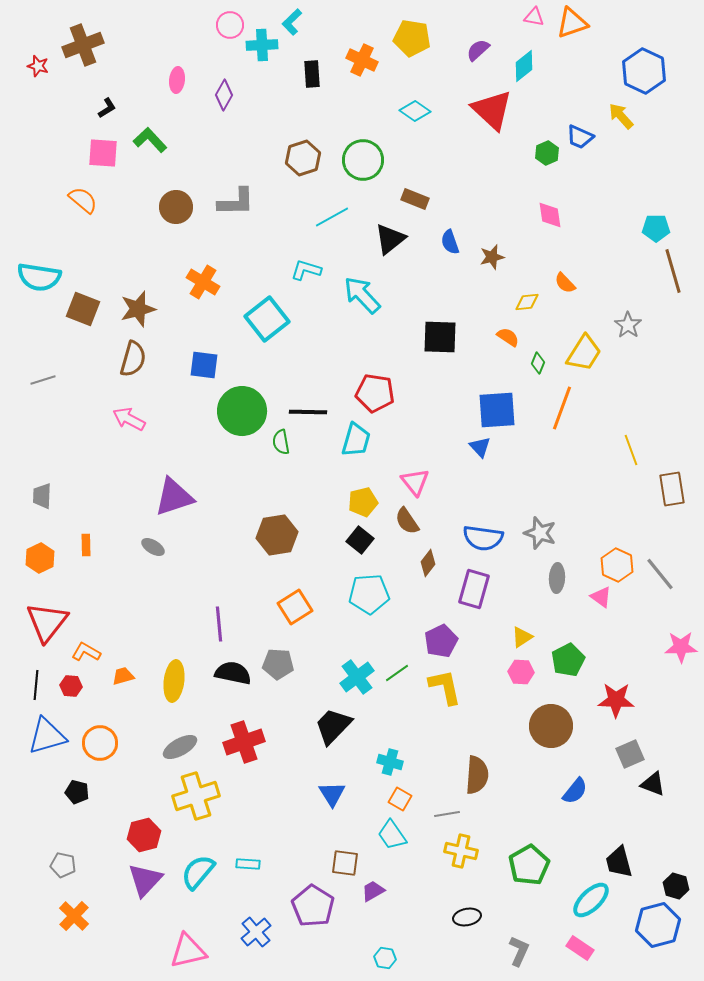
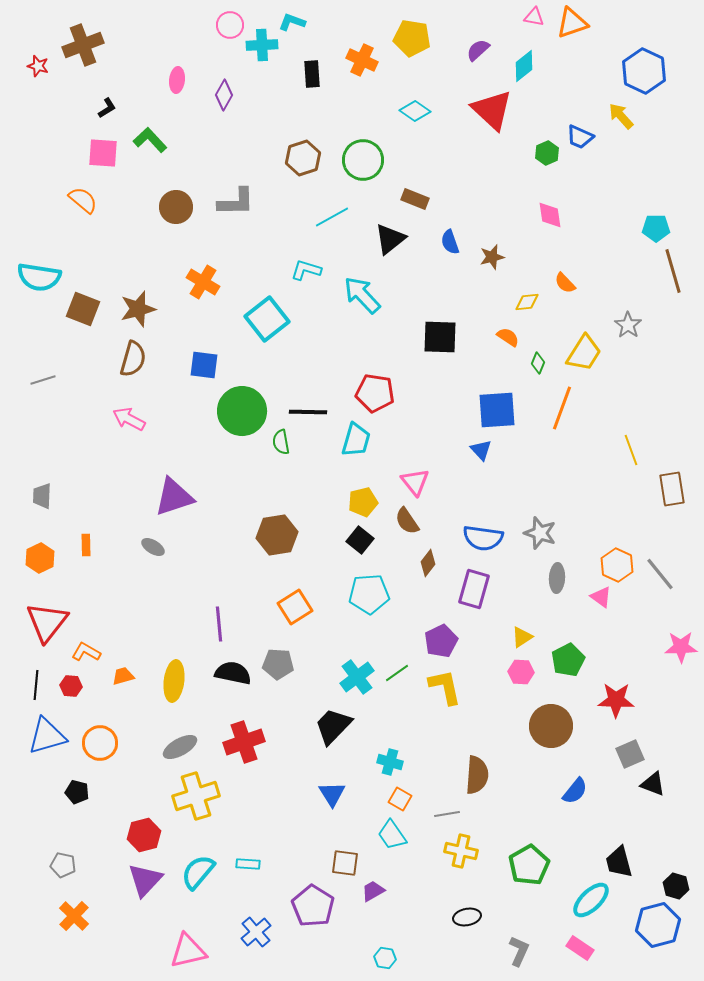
cyan L-shape at (292, 22): rotated 64 degrees clockwise
blue triangle at (480, 447): moved 1 px right, 3 px down
